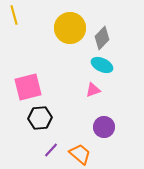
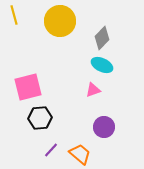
yellow circle: moved 10 px left, 7 px up
